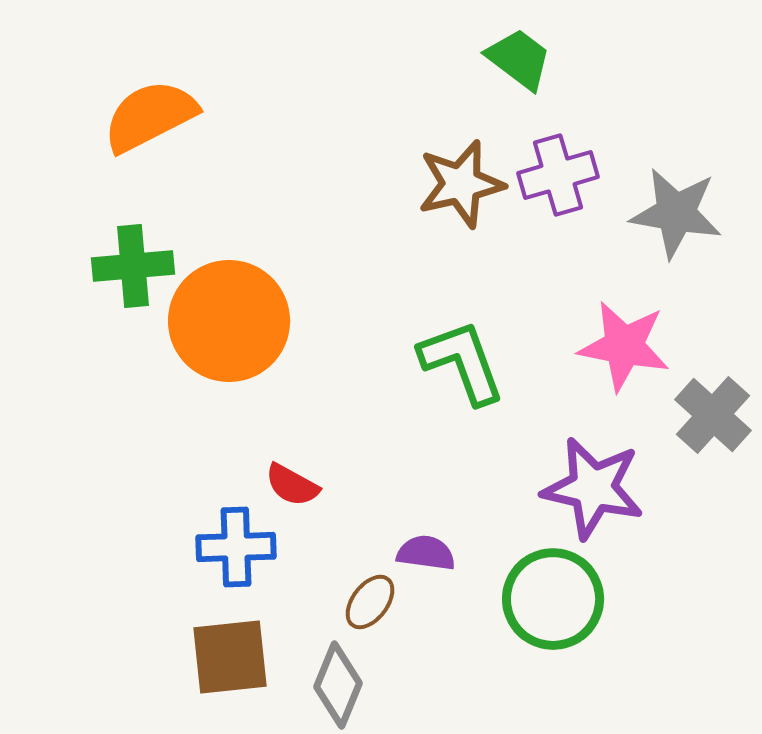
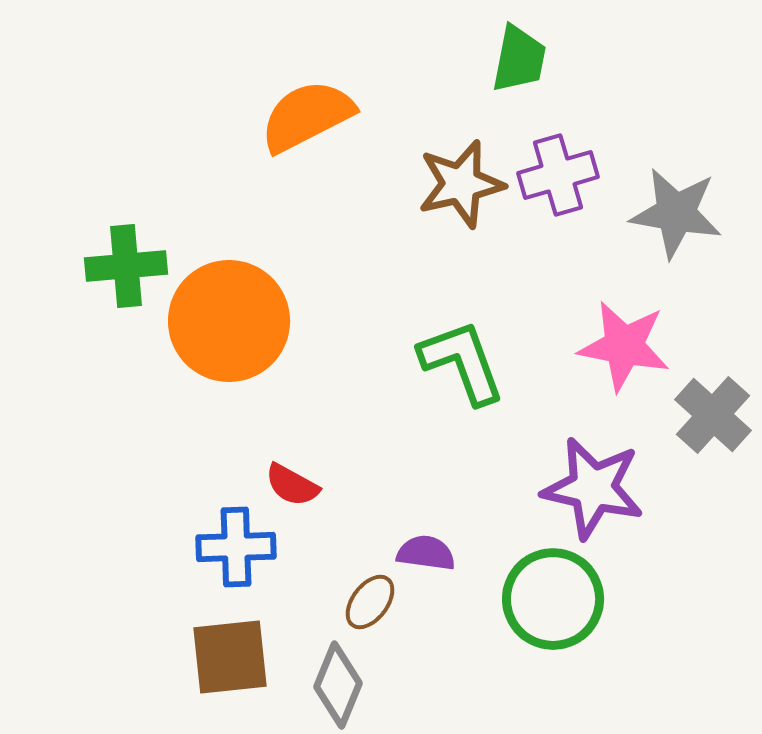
green trapezoid: rotated 64 degrees clockwise
orange semicircle: moved 157 px right
green cross: moved 7 px left
